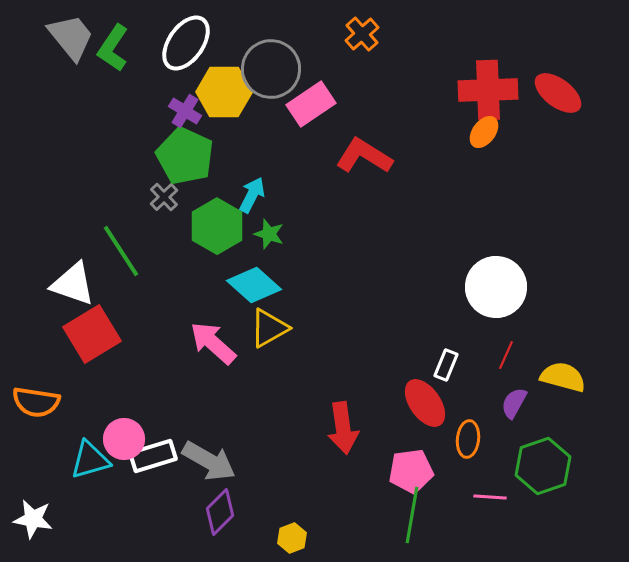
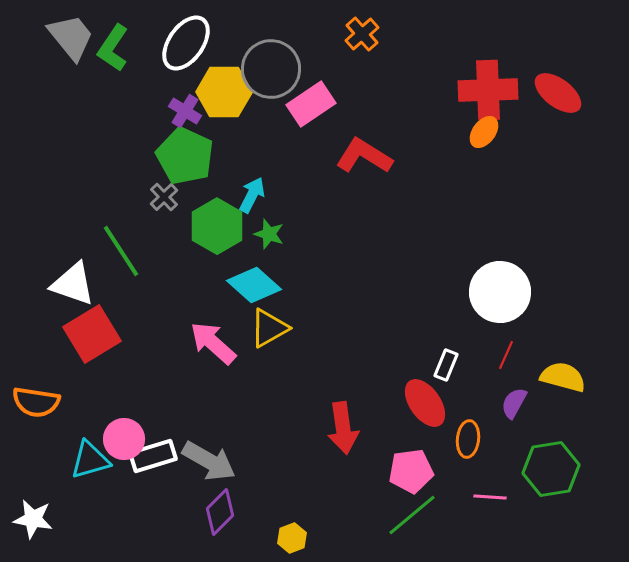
white circle at (496, 287): moved 4 px right, 5 px down
green hexagon at (543, 466): moved 8 px right, 3 px down; rotated 10 degrees clockwise
green line at (412, 515): rotated 40 degrees clockwise
